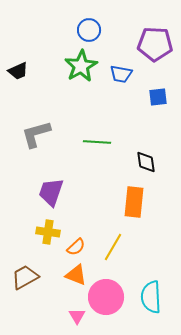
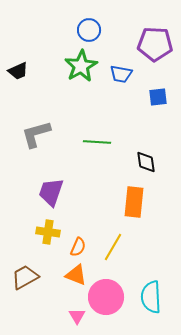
orange semicircle: moved 2 px right; rotated 24 degrees counterclockwise
